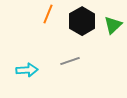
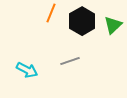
orange line: moved 3 px right, 1 px up
cyan arrow: rotated 30 degrees clockwise
